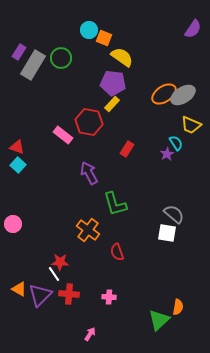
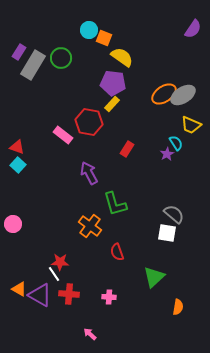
orange cross: moved 2 px right, 4 px up
purple triangle: rotated 45 degrees counterclockwise
green triangle: moved 5 px left, 43 px up
pink arrow: rotated 80 degrees counterclockwise
